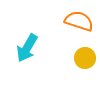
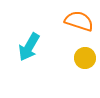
cyan arrow: moved 2 px right, 1 px up
